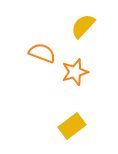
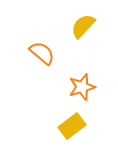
orange semicircle: rotated 20 degrees clockwise
orange star: moved 7 px right, 15 px down
